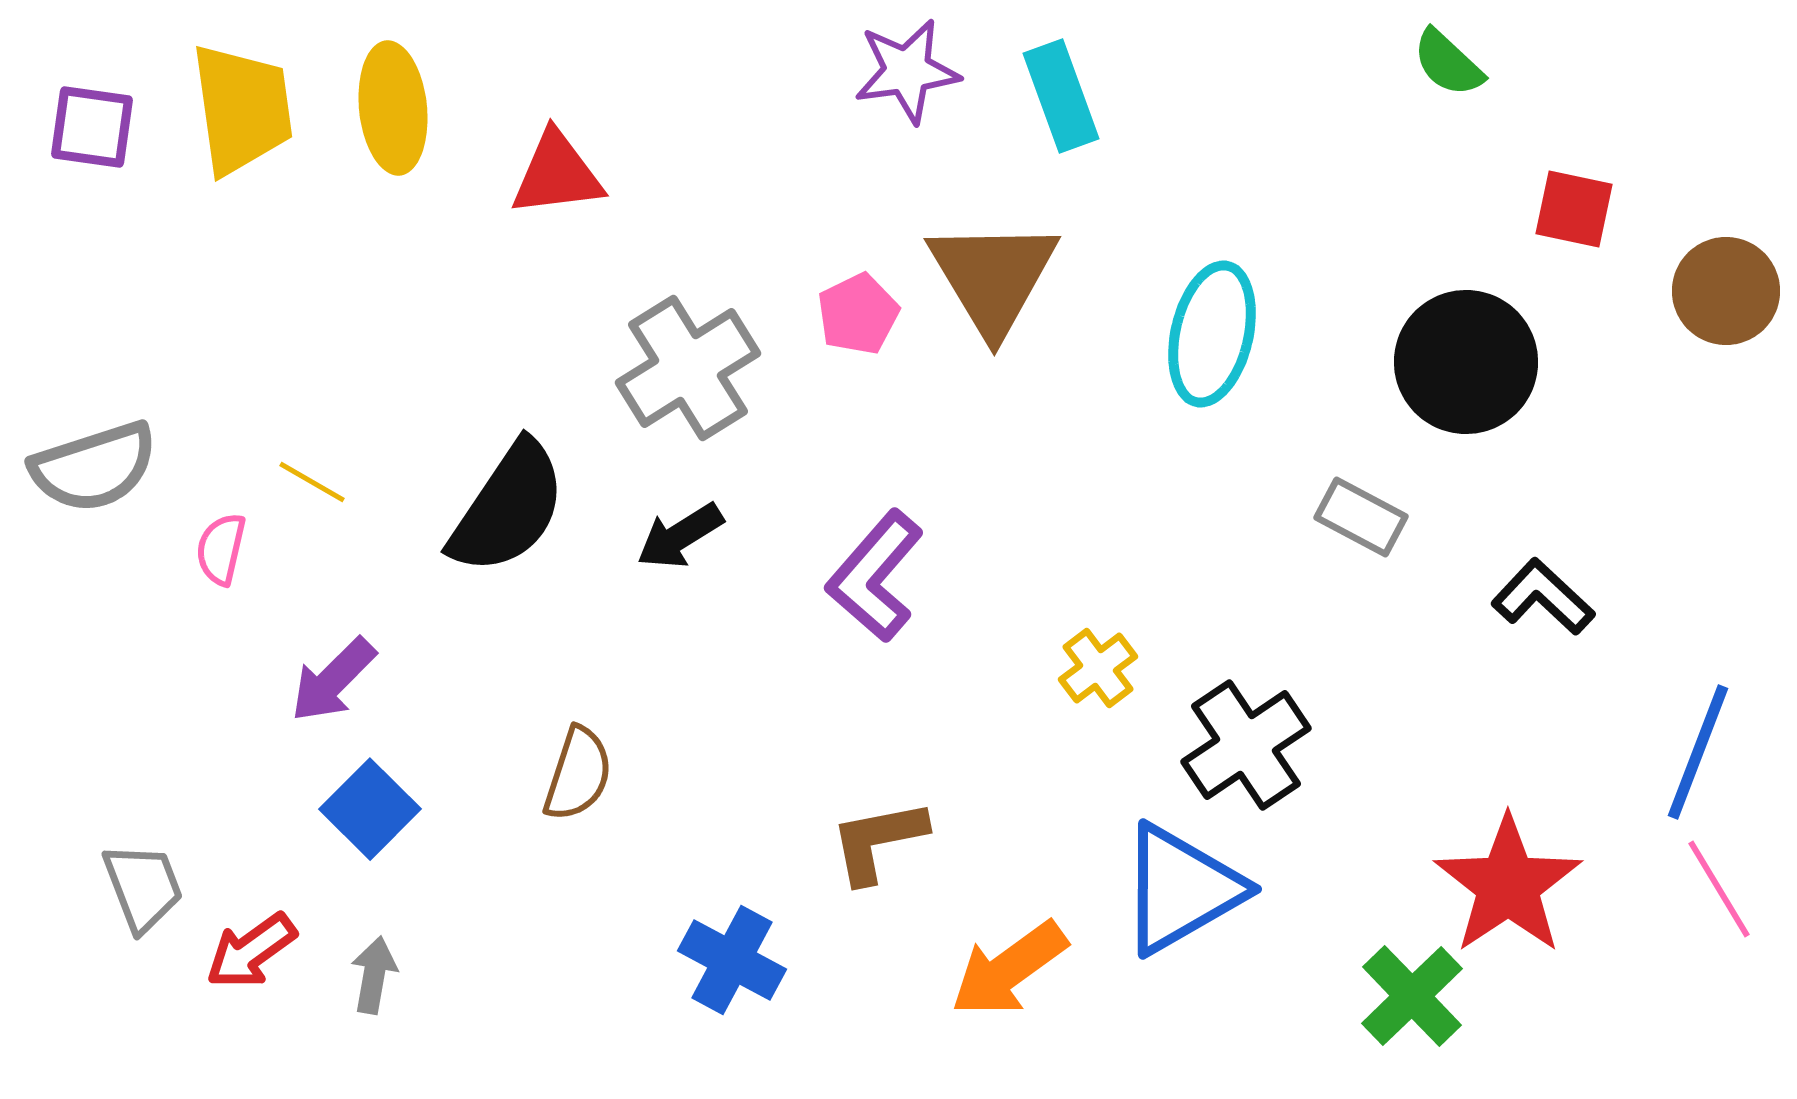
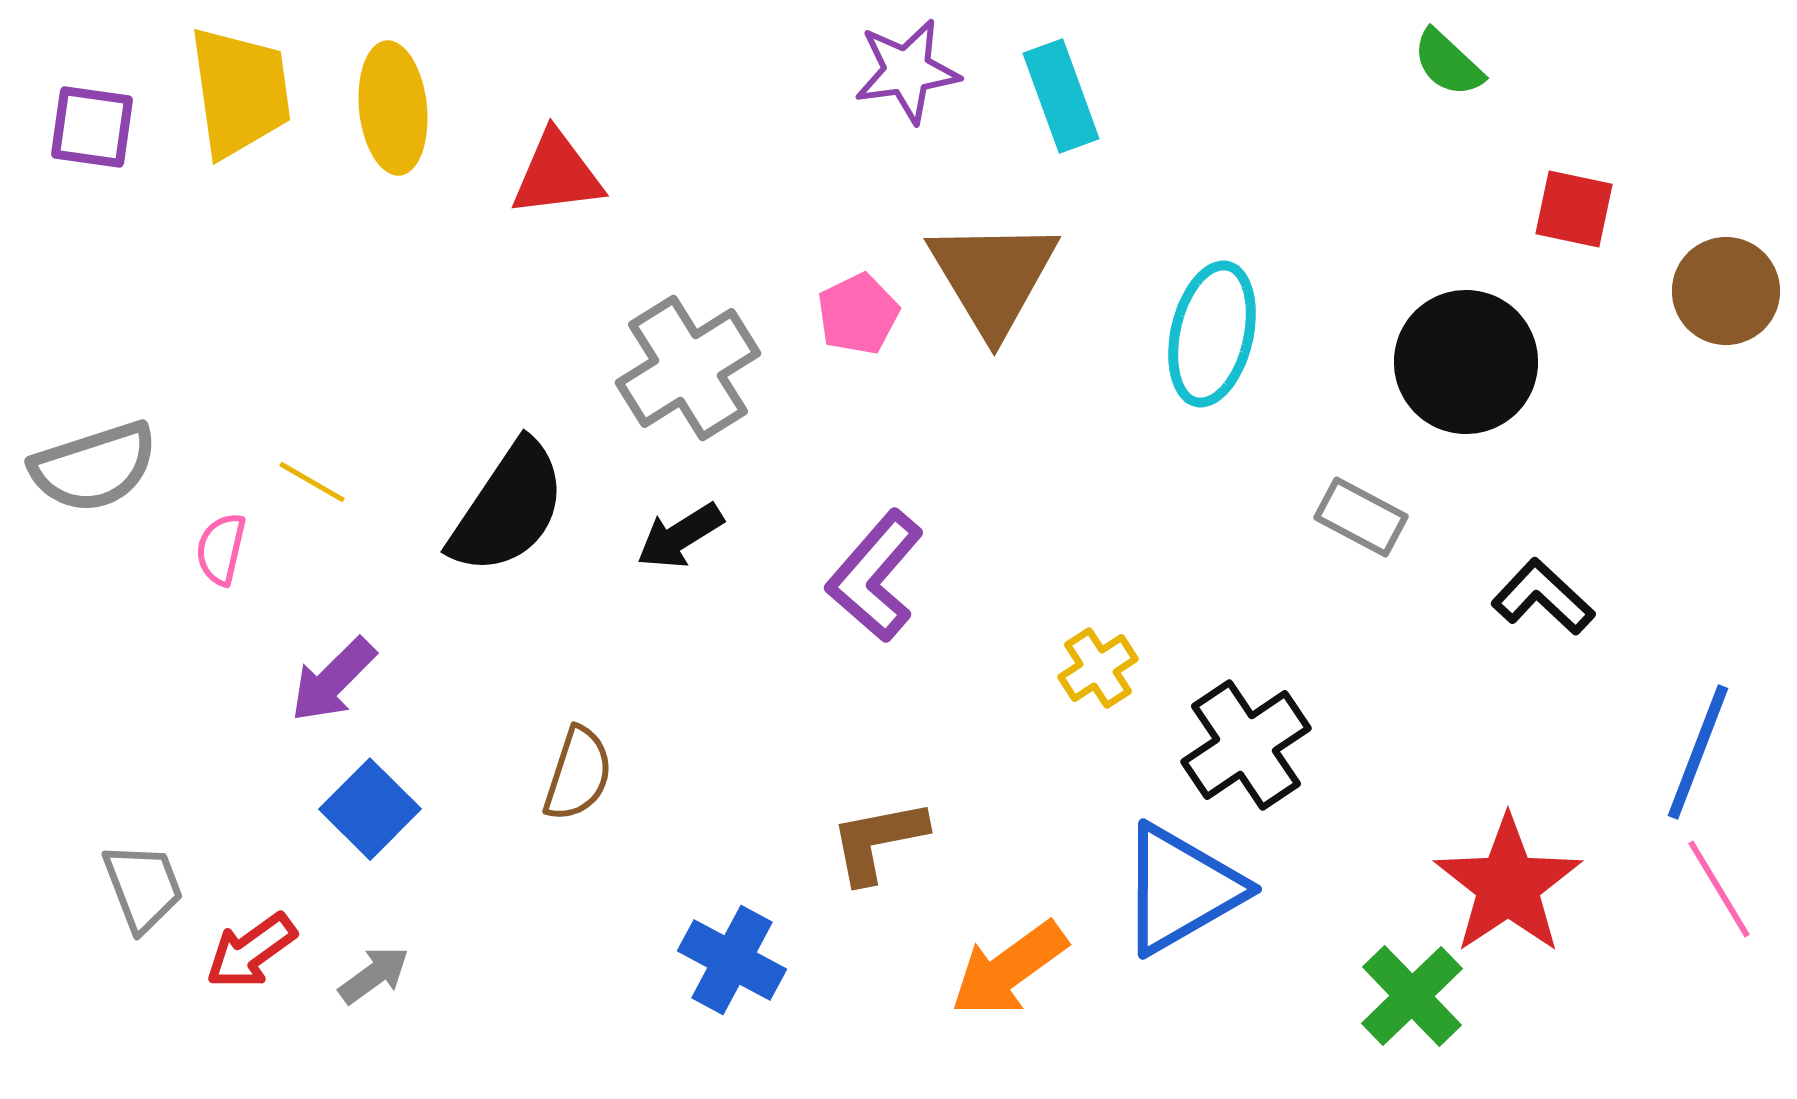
yellow trapezoid: moved 2 px left, 17 px up
yellow cross: rotated 4 degrees clockwise
gray arrow: rotated 44 degrees clockwise
